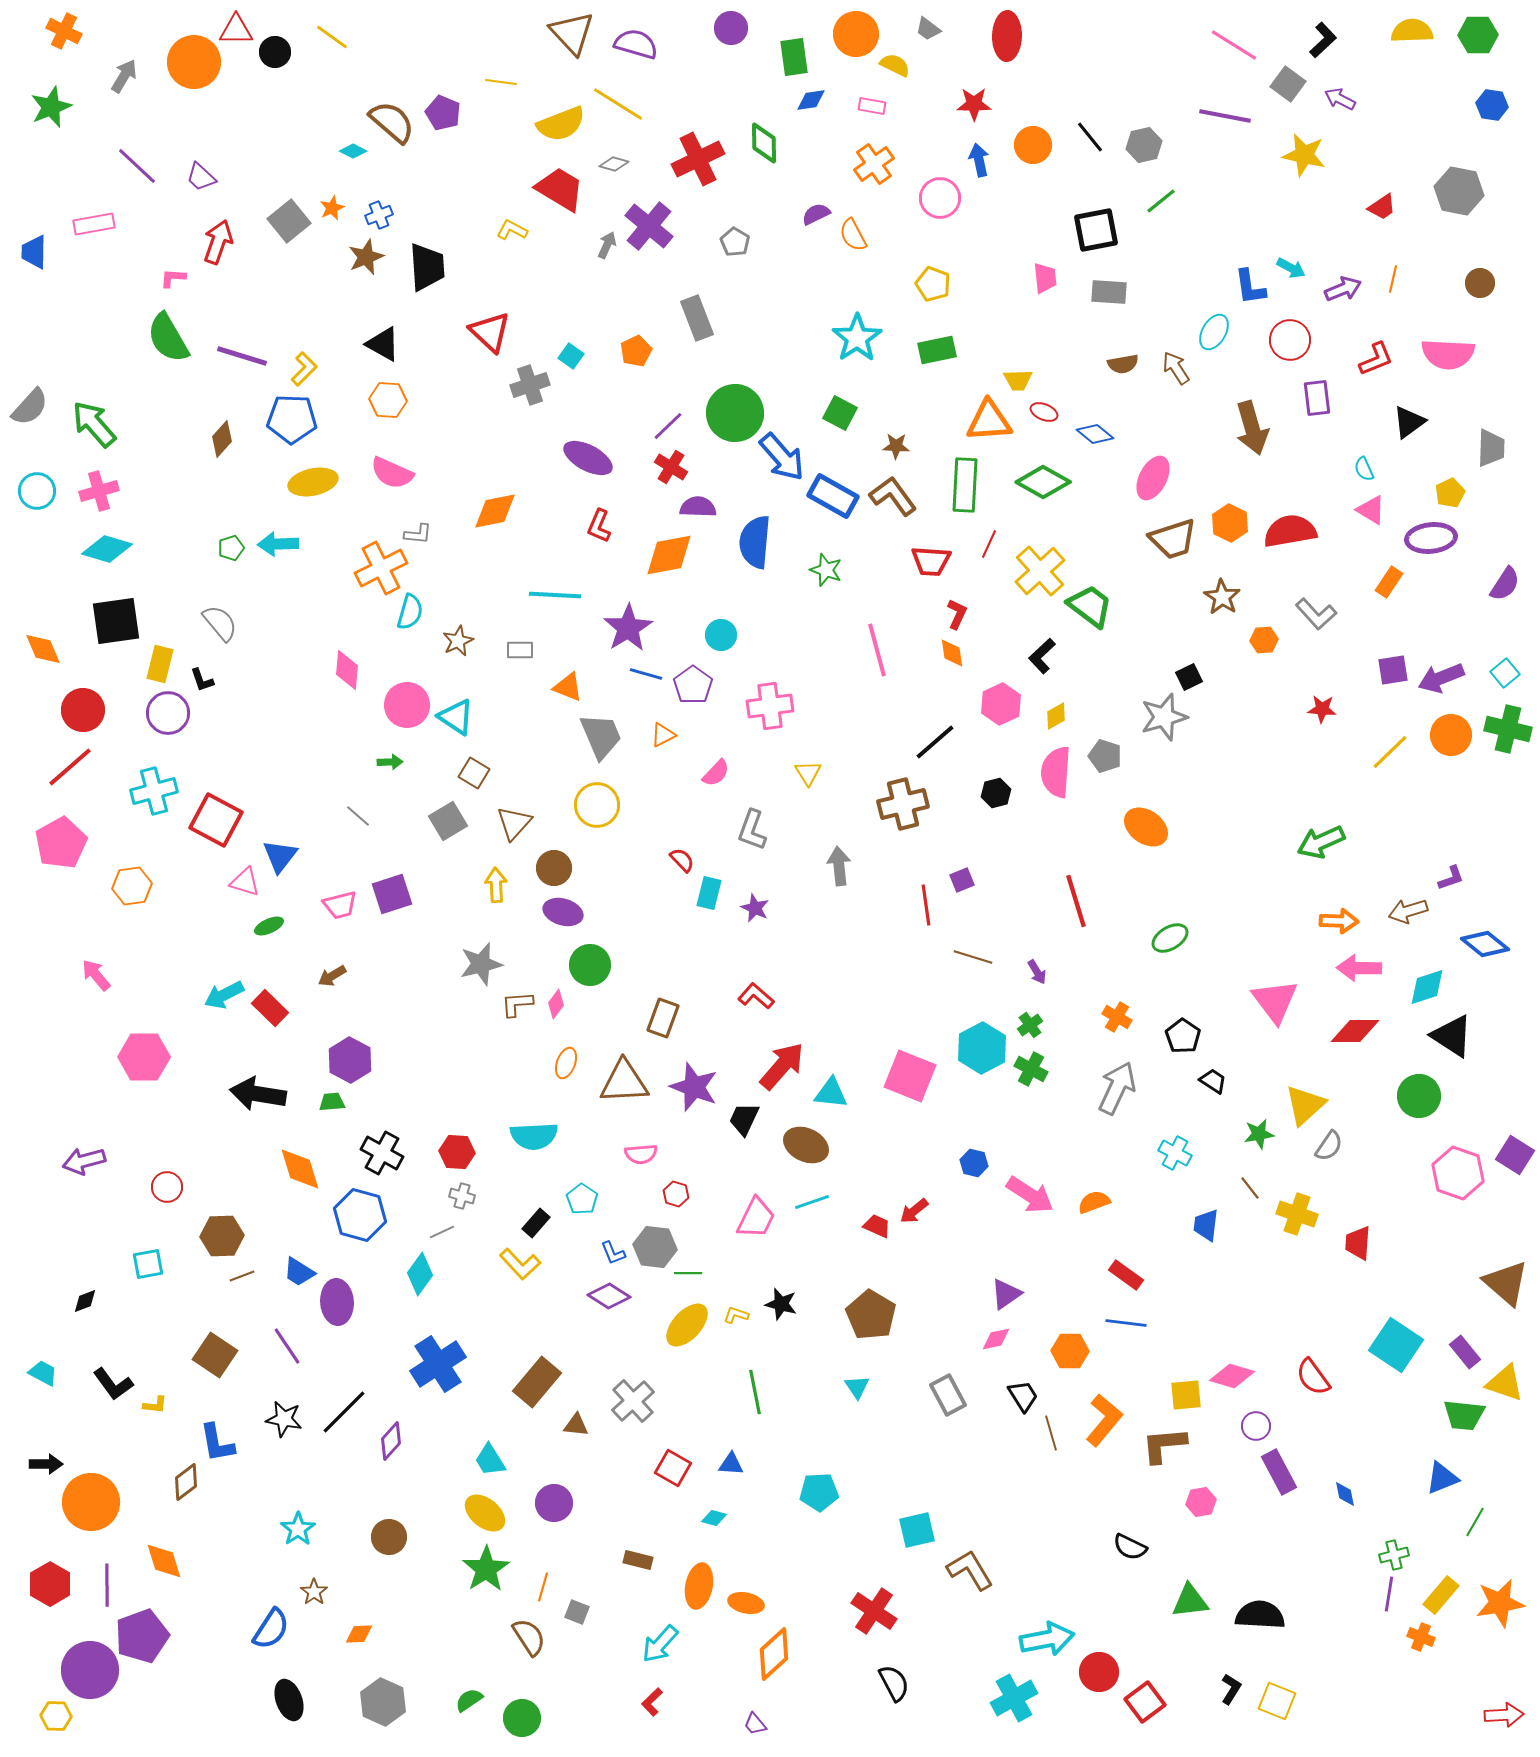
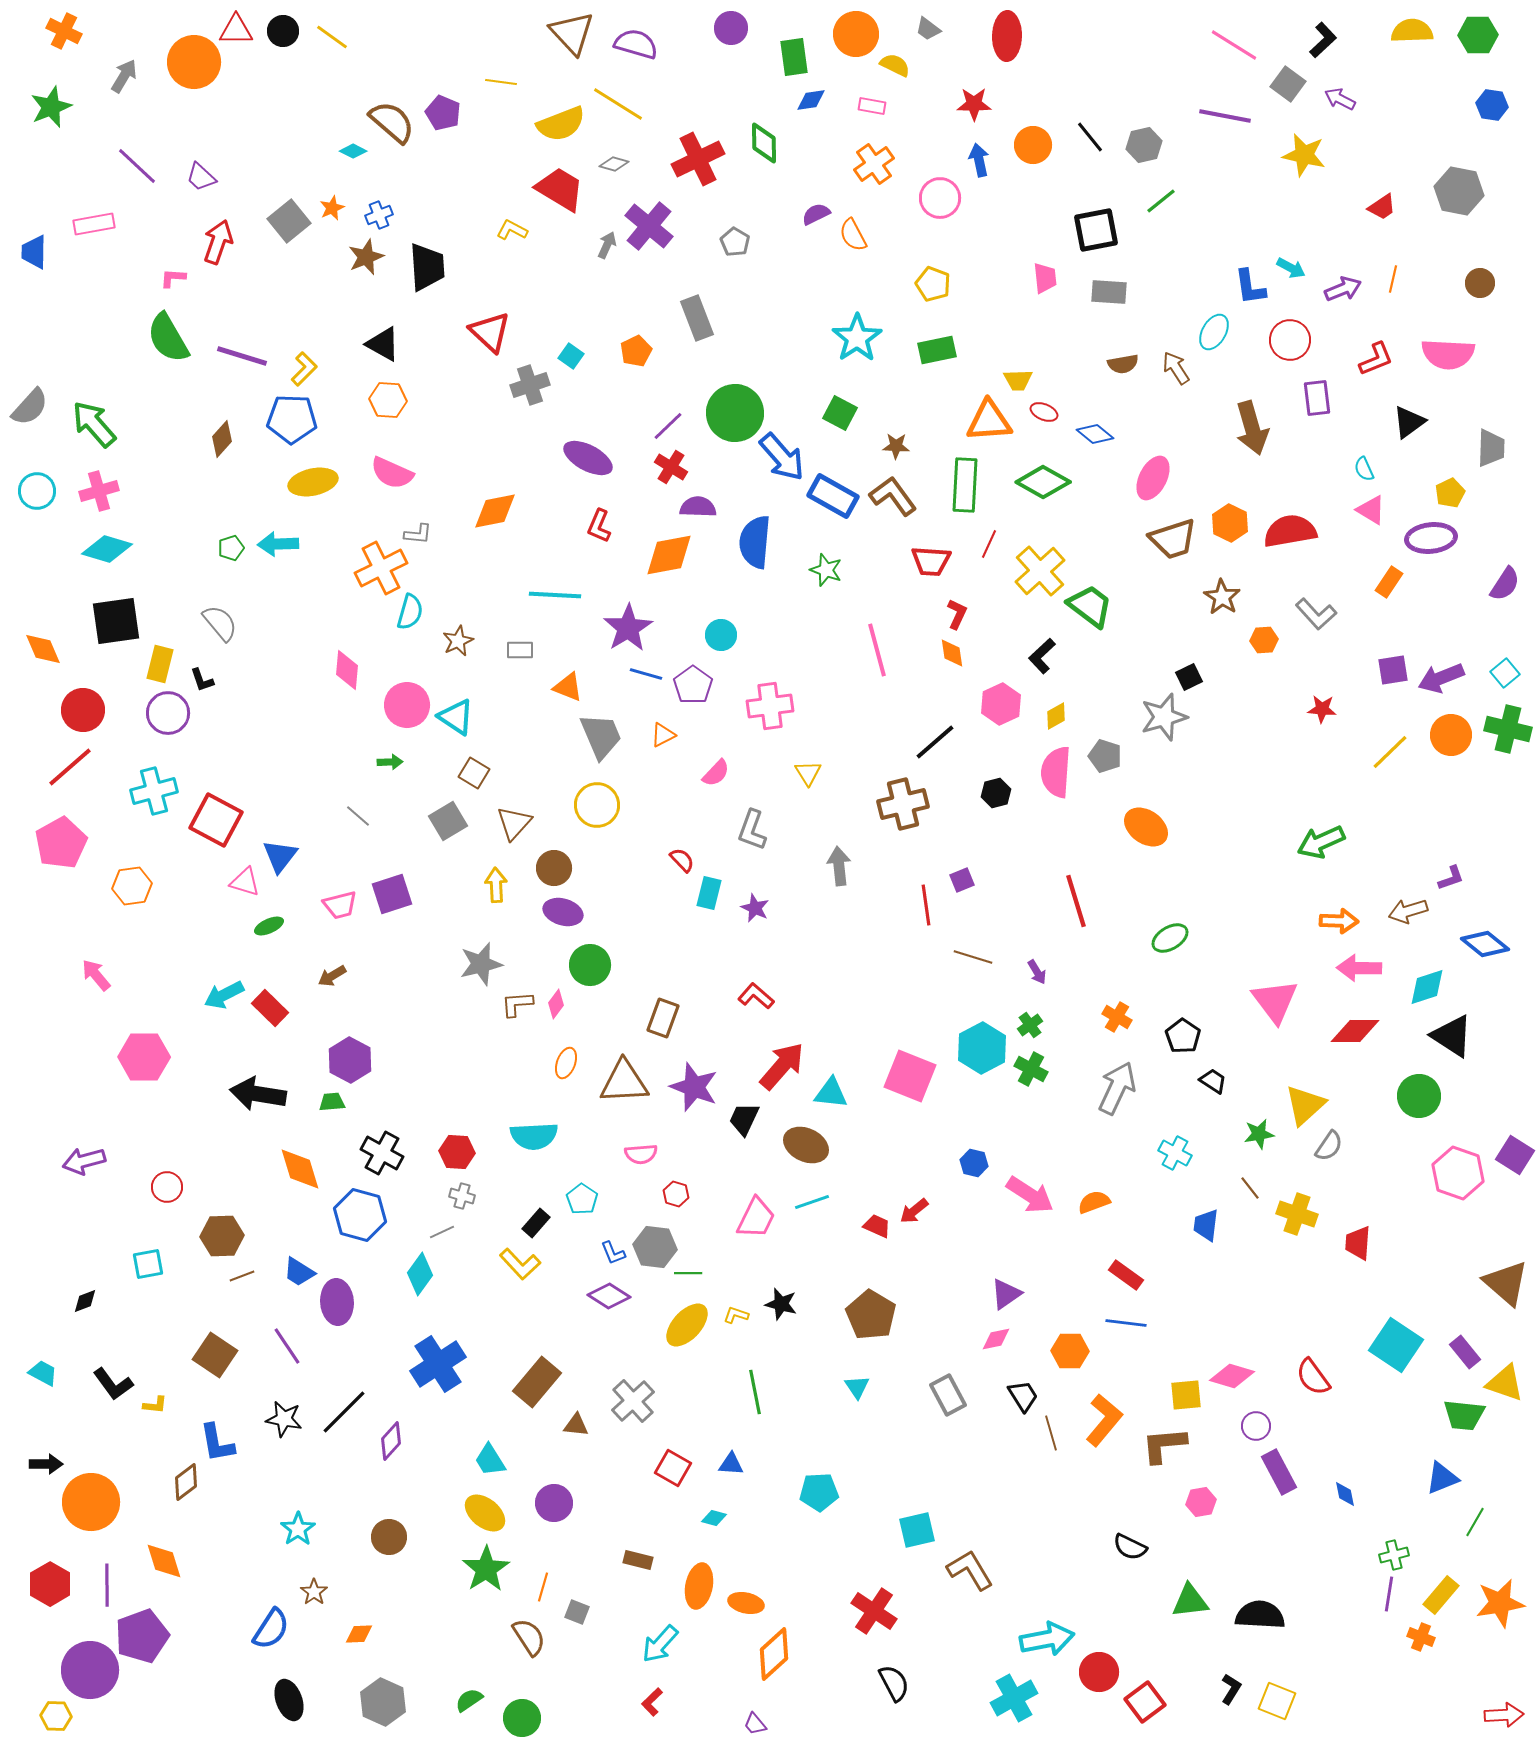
black circle at (275, 52): moved 8 px right, 21 px up
